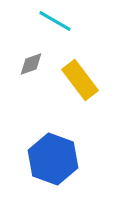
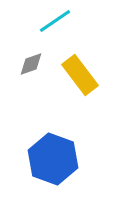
cyan line: rotated 64 degrees counterclockwise
yellow rectangle: moved 5 px up
